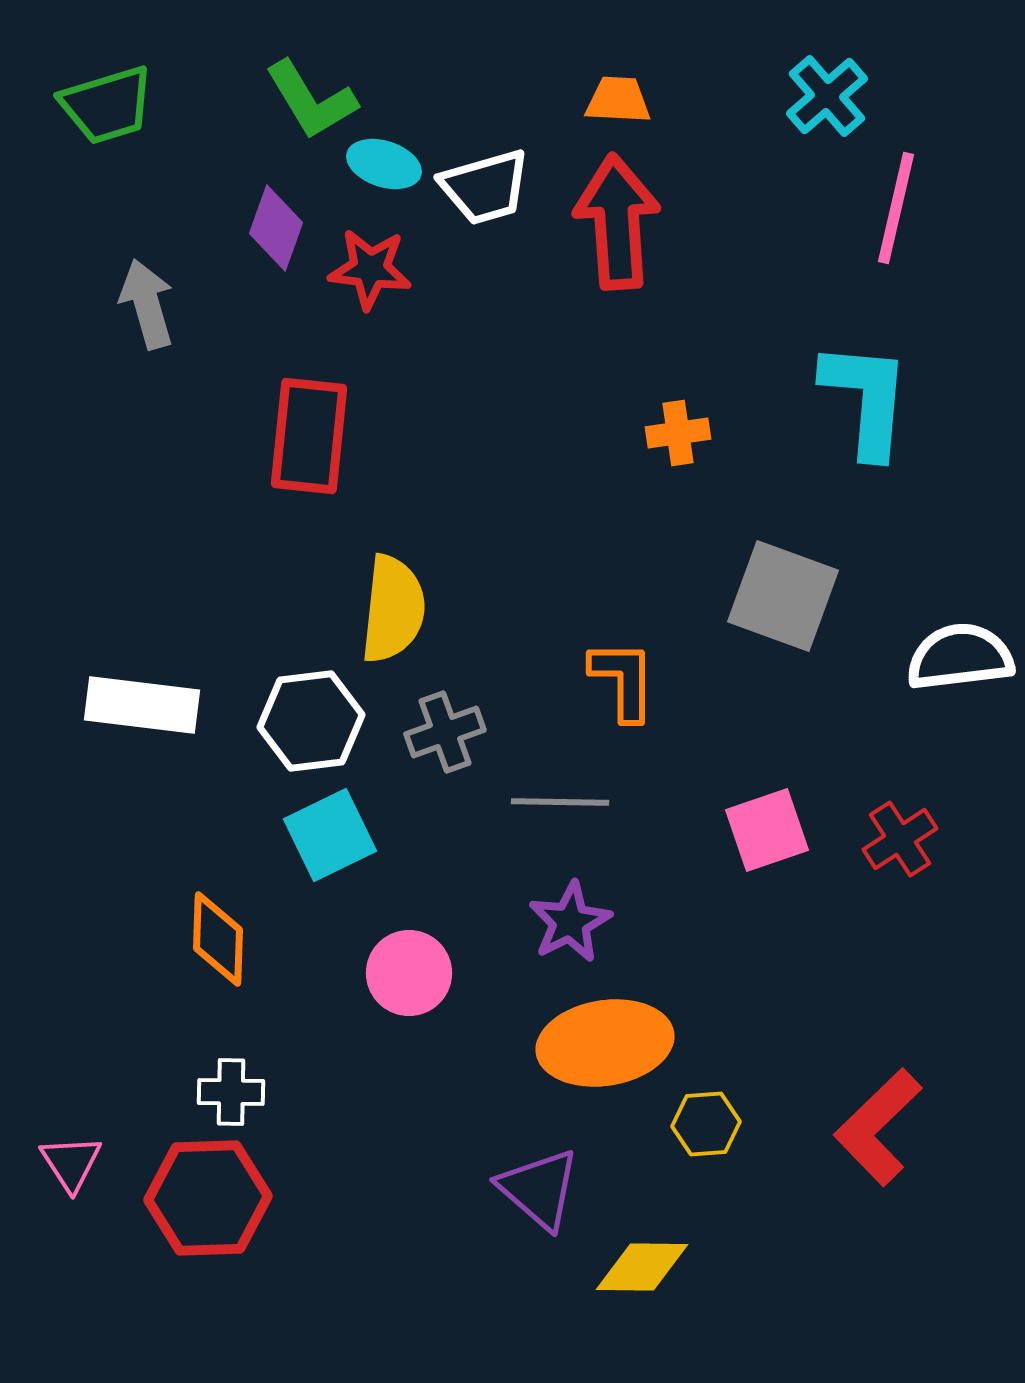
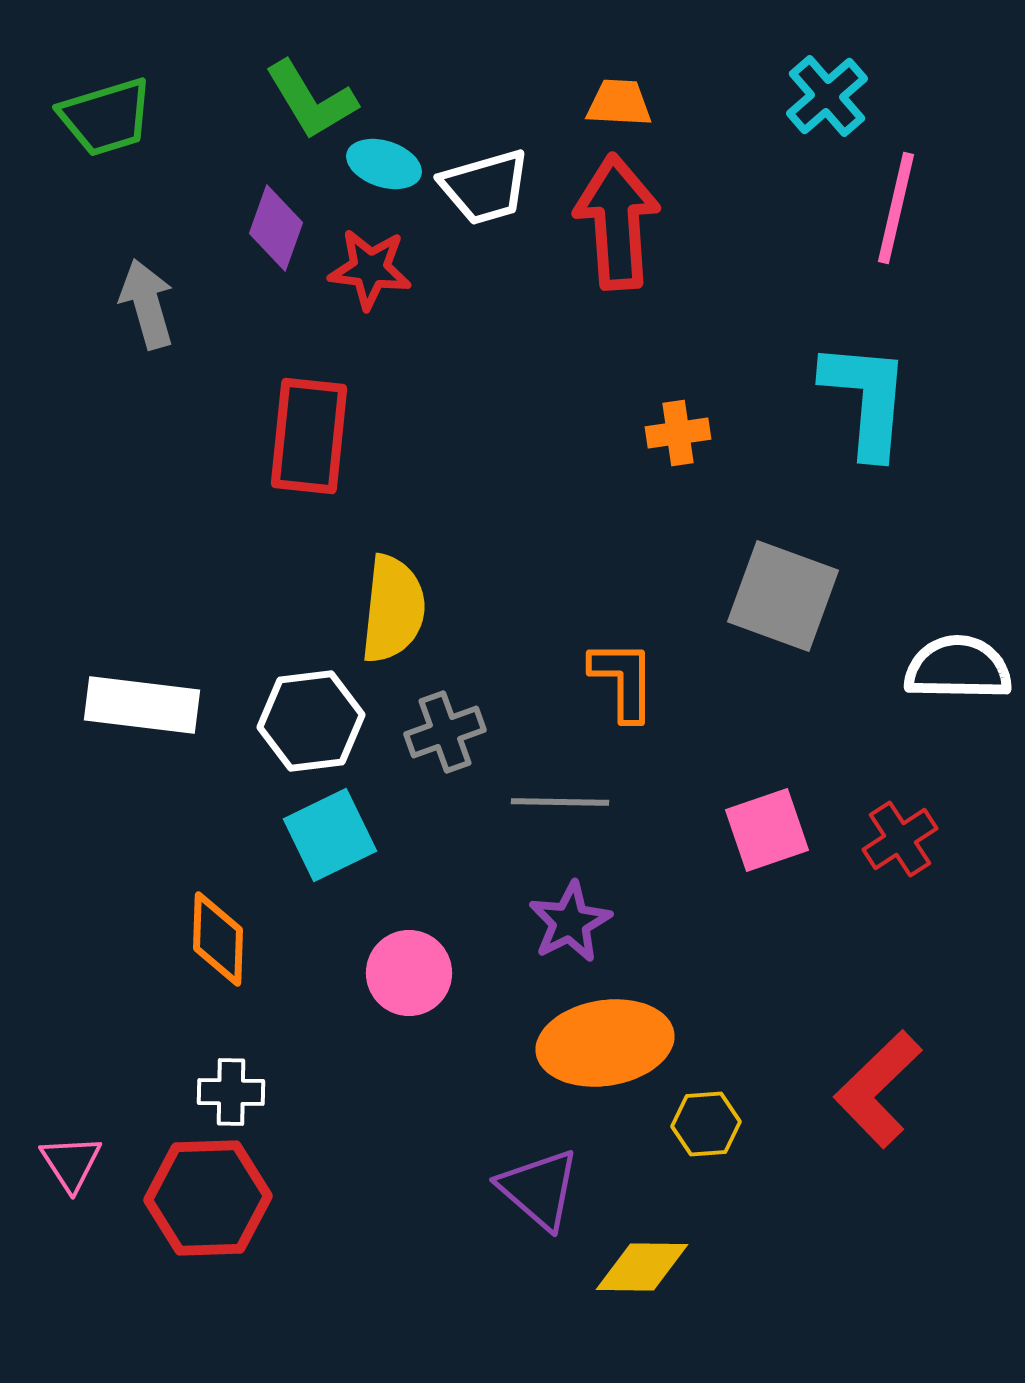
orange trapezoid: moved 1 px right, 3 px down
green trapezoid: moved 1 px left, 12 px down
white semicircle: moved 2 px left, 11 px down; rotated 8 degrees clockwise
red L-shape: moved 38 px up
